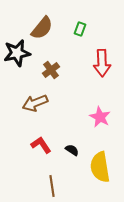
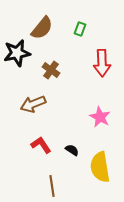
brown cross: rotated 18 degrees counterclockwise
brown arrow: moved 2 px left, 1 px down
